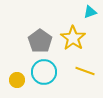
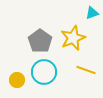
cyan triangle: moved 2 px right, 1 px down
yellow star: rotated 15 degrees clockwise
yellow line: moved 1 px right, 1 px up
